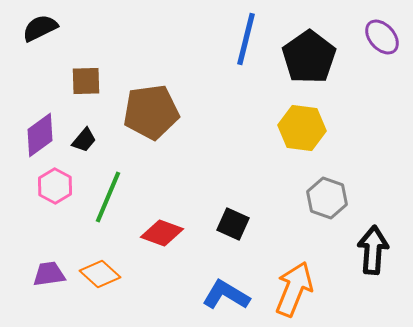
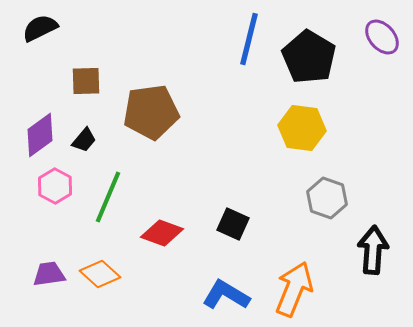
blue line: moved 3 px right
black pentagon: rotated 6 degrees counterclockwise
